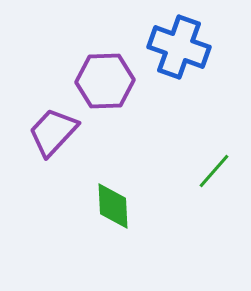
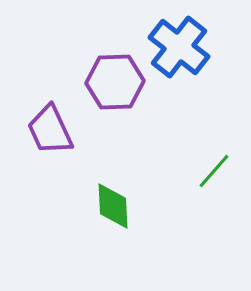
blue cross: rotated 18 degrees clockwise
purple hexagon: moved 10 px right, 1 px down
purple trapezoid: moved 3 px left, 2 px up; rotated 68 degrees counterclockwise
